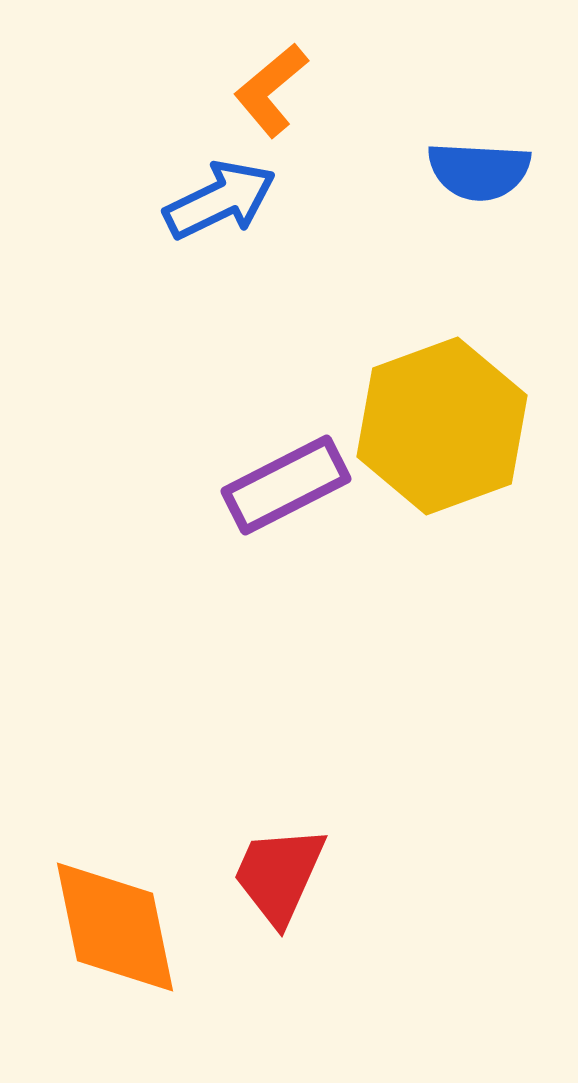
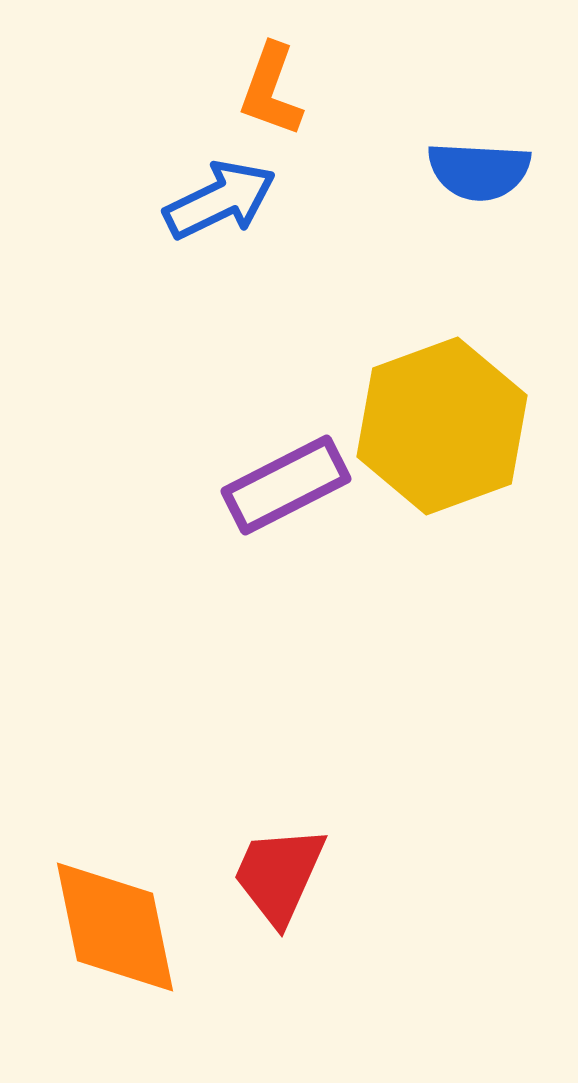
orange L-shape: rotated 30 degrees counterclockwise
